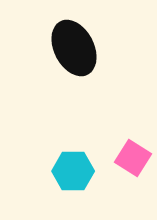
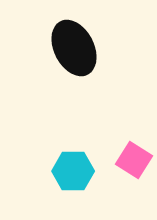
pink square: moved 1 px right, 2 px down
